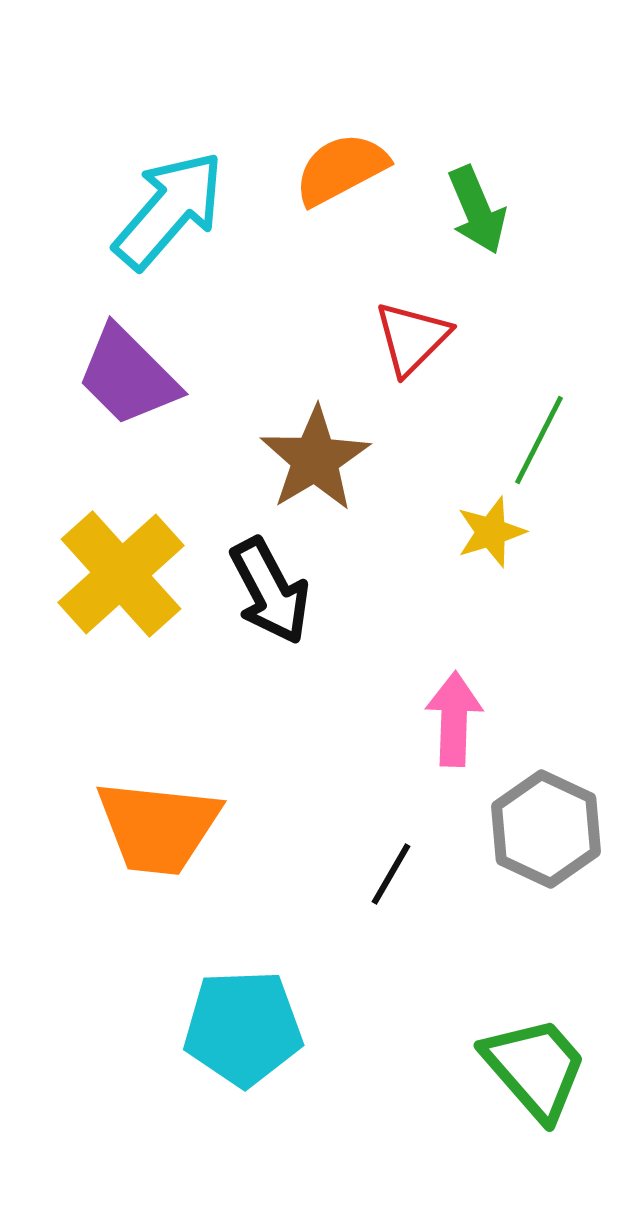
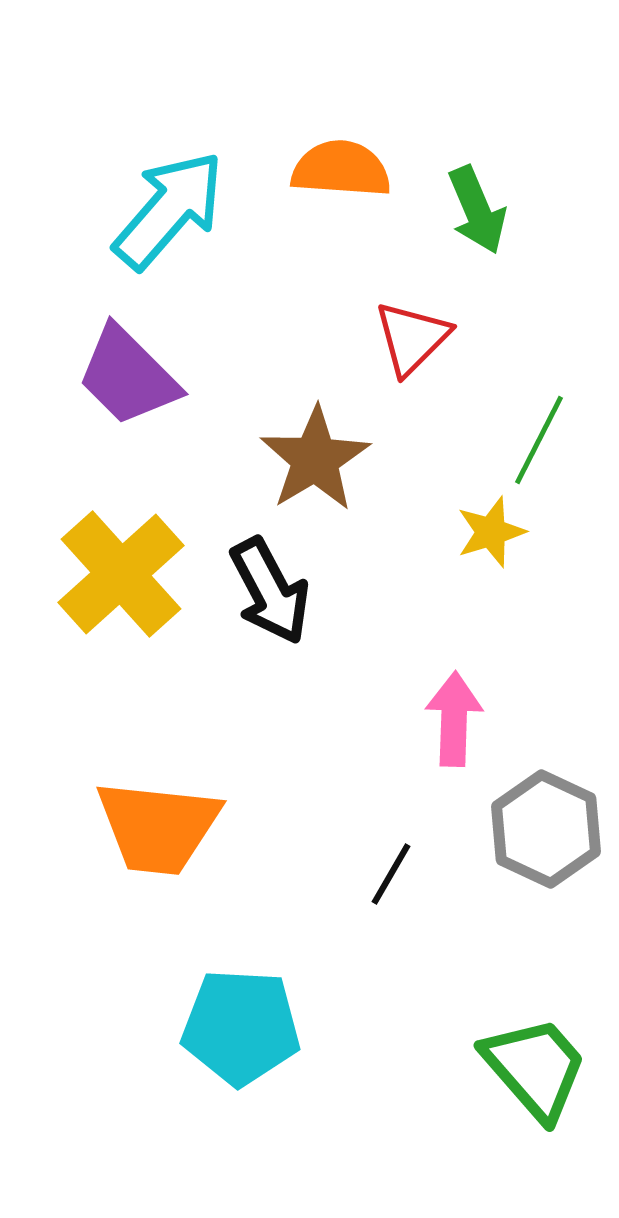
orange semicircle: rotated 32 degrees clockwise
cyan pentagon: moved 2 px left, 1 px up; rotated 5 degrees clockwise
